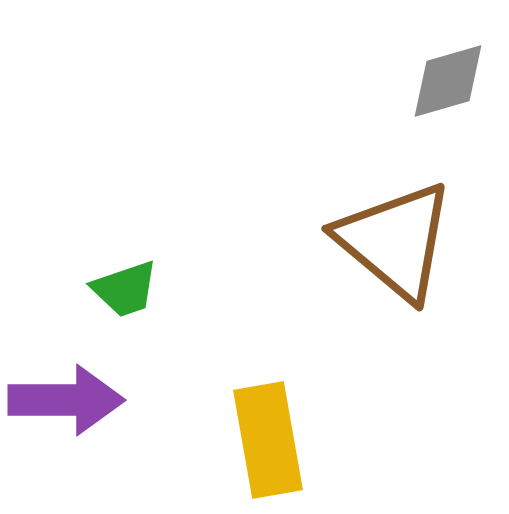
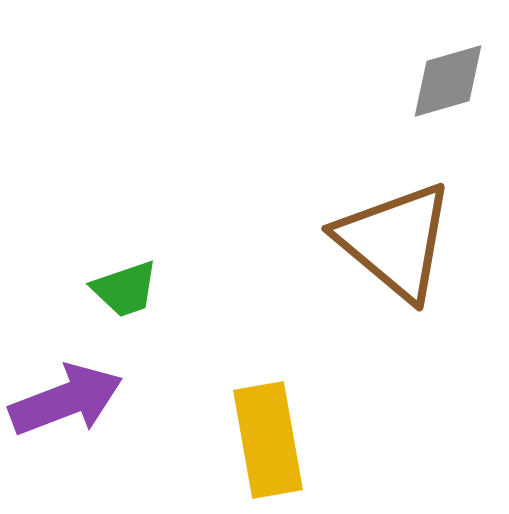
purple arrow: rotated 21 degrees counterclockwise
